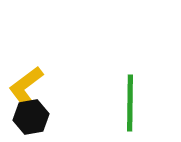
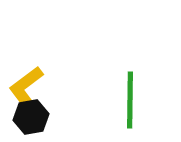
green line: moved 3 px up
